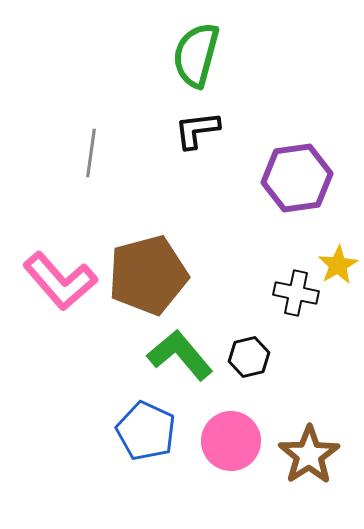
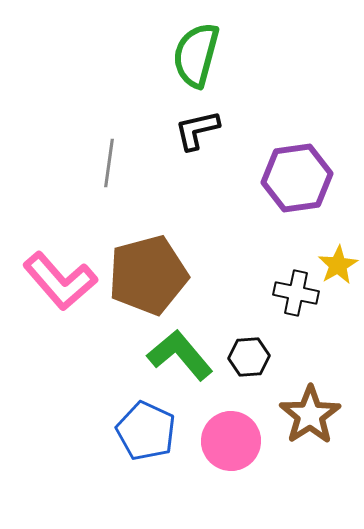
black L-shape: rotated 6 degrees counterclockwise
gray line: moved 18 px right, 10 px down
black hexagon: rotated 9 degrees clockwise
brown star: moved 1 px right, 40 px up
